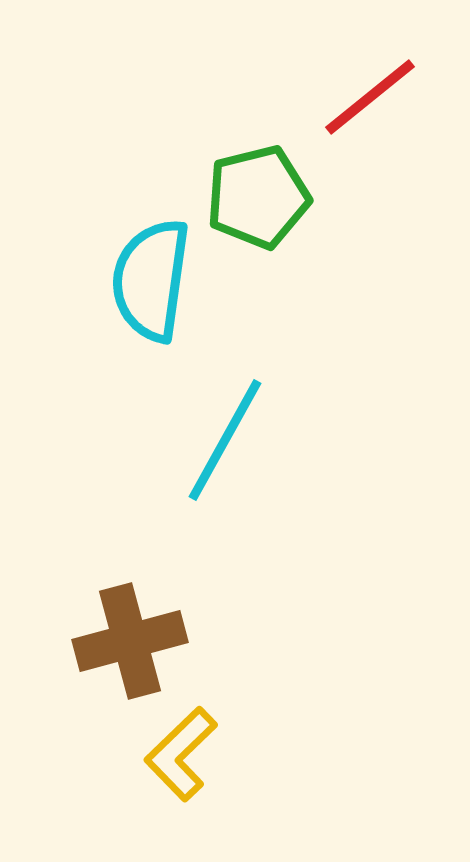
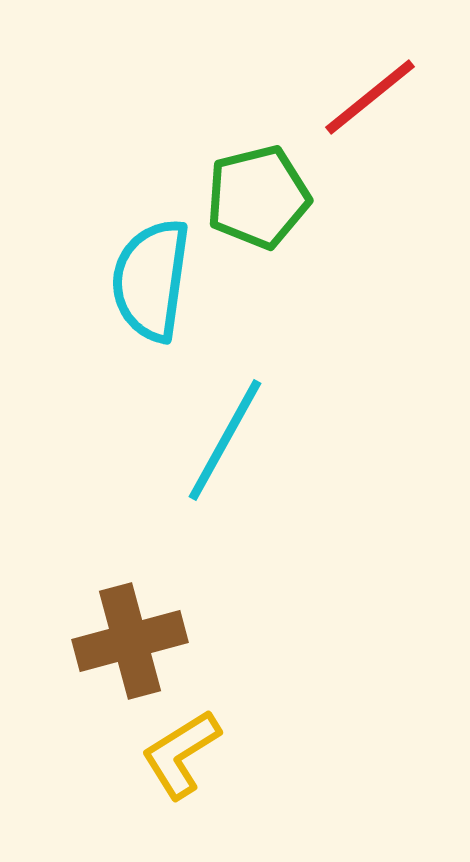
yellow L-shape: rotated 12 degrees clockwise
